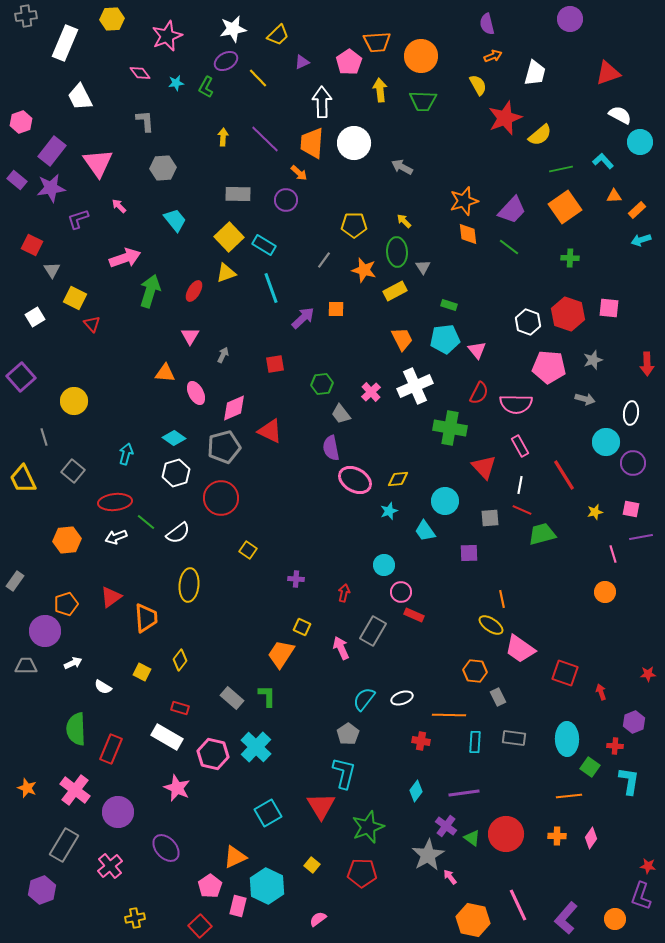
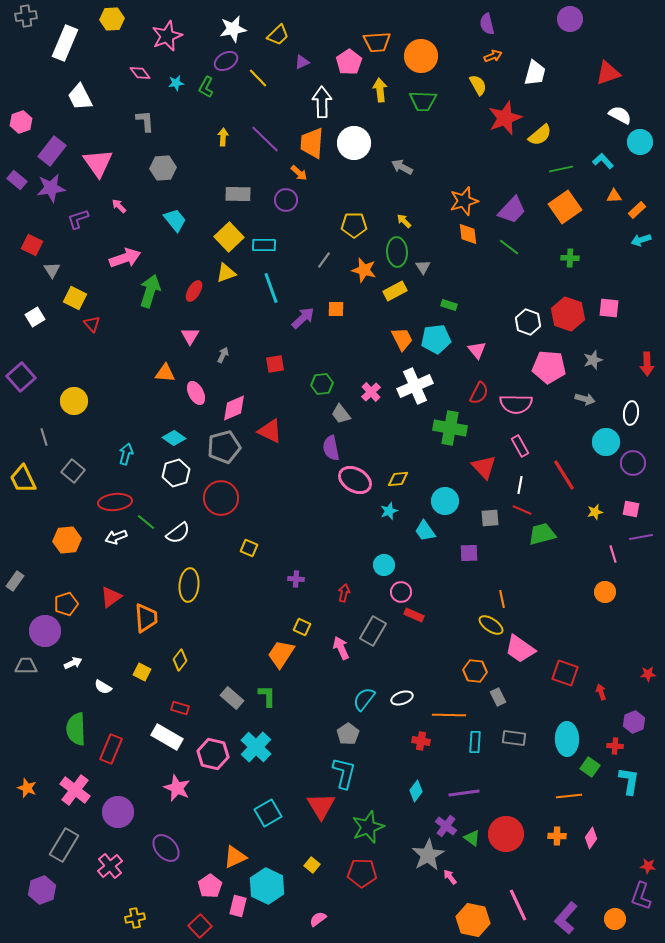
cyan rectangle at (264, 245): rotated 30 degrees counterclockwise
cyan pentagon at (445, 339): moved 9 px left
yellow square at (248, 550): moved 1 px right, 2 px up; rotated 12 degrees counterclockwise
